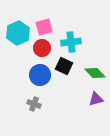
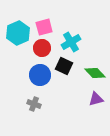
cyan cross: rotated 24 degrees counterclockwise
